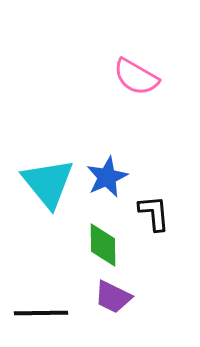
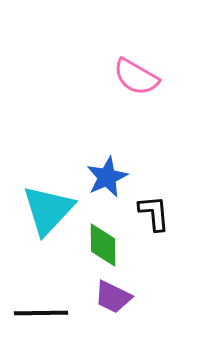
cyan triangle: moved 27 px down; rotated 22 degrees clockwise
